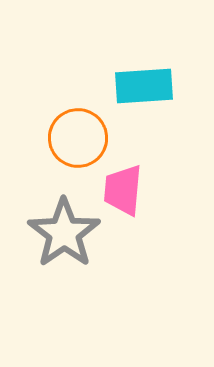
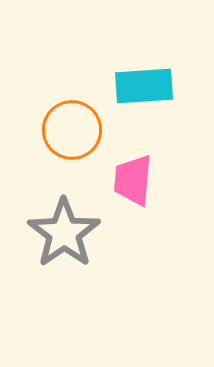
orange circle: moved 6 px left, 8 px up
pink trapezoid: moved 10 px right, 10 px up
